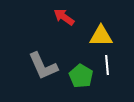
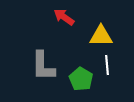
gray L-shape: rotated 24 degrees clockwise
green pentagon: moved 3 px down
